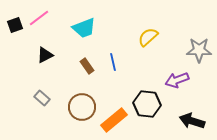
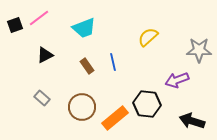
orange rectangle: moved 1 px right, 2 px up
